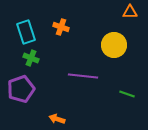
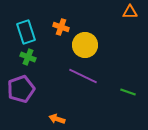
yellow circle: moved 29 px left
green cross: moved 3 px left, 1 px up
purple line: rotated 20 degrees clockwise
green line: moved 1 px right, 2 px up
